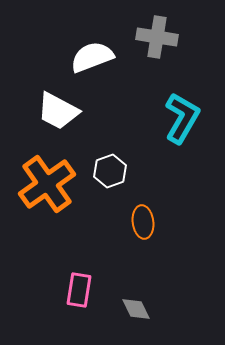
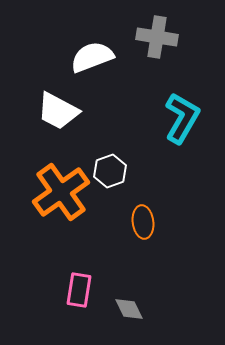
orange cross: moved 14 px right, 8 px down
gray diamond: moved 7 px left
